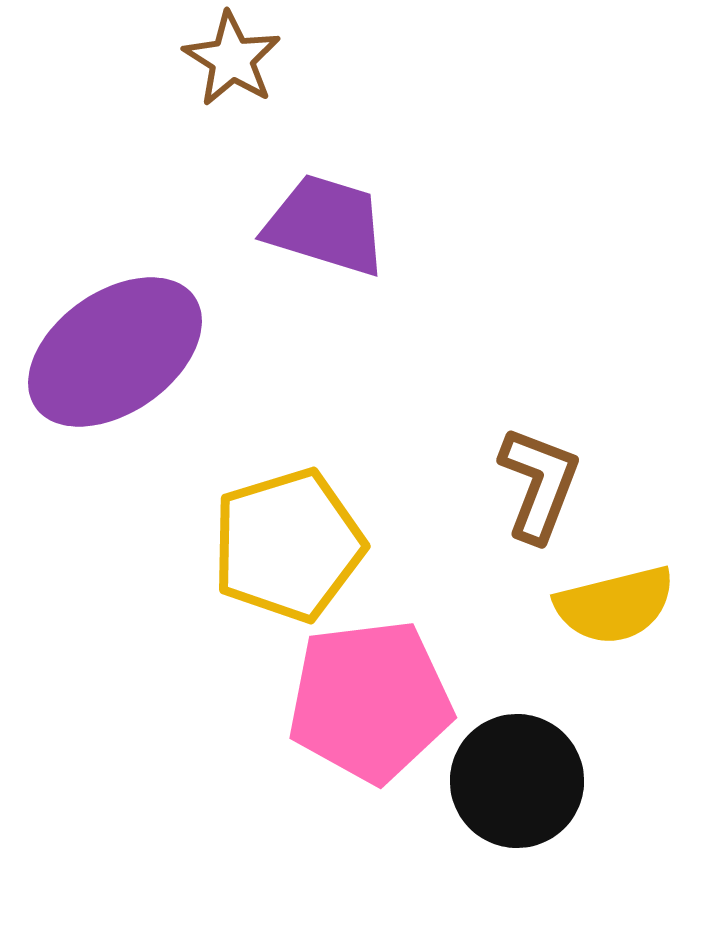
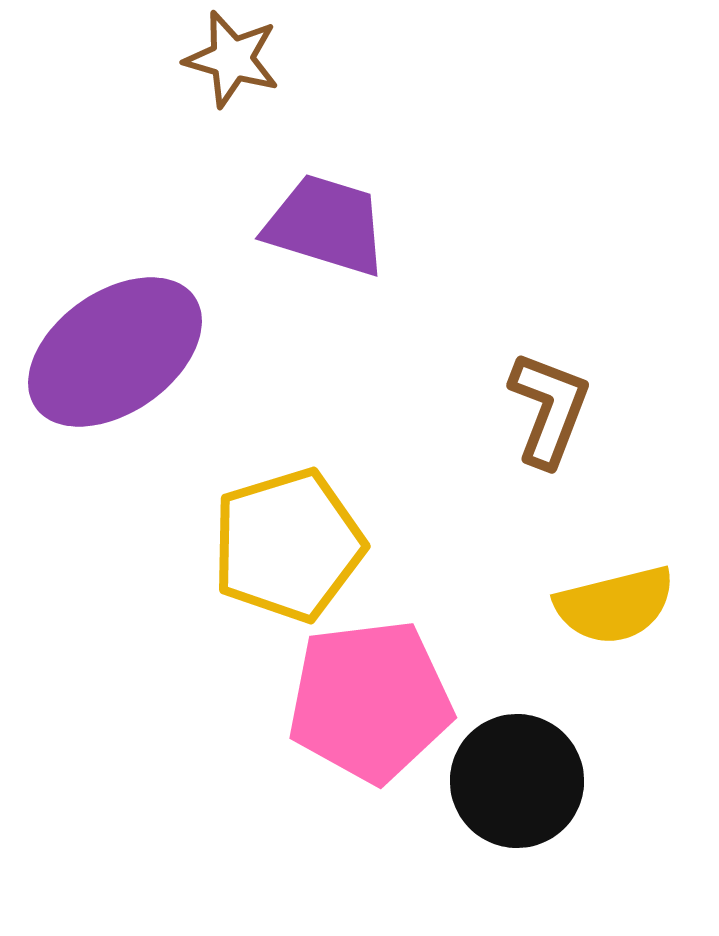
brown star: rotated 16 degrees counterclockwise
brown L-shape: moved 10 px right, 75 px up
